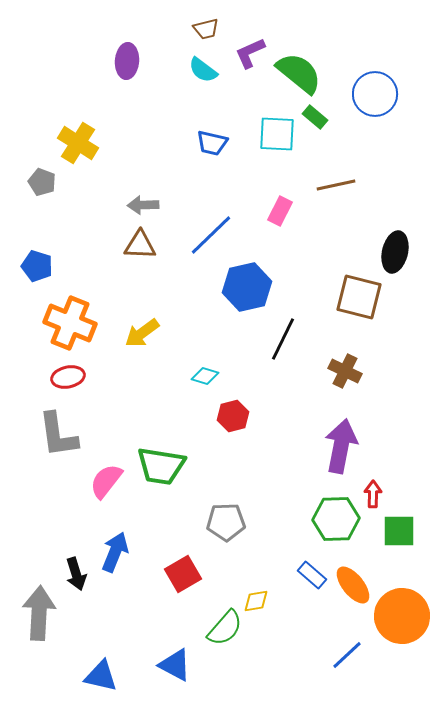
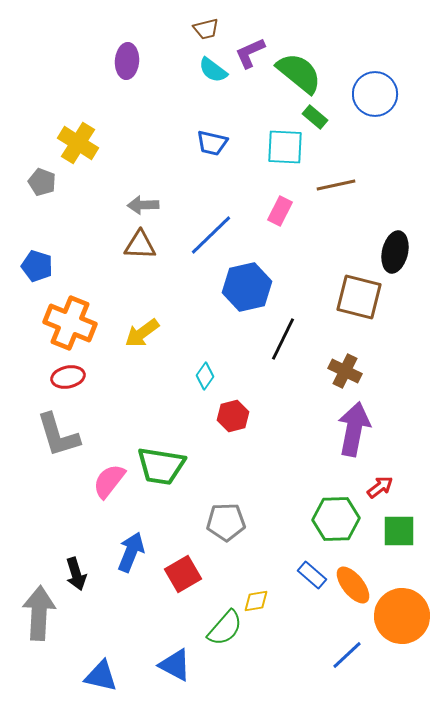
cyan semicircle at (203, 70): moved 10 px right
cyan square at (277, 134): moved 8 px right, 13 px down
cyan diamond at (205, 376): rotated 72 degrees counterclockwise
gray L-shape at (58, 435): rotated 9 degrees counterclockwise
purple arrow at (341, 446): moved 13 px right, 17 px up
pink semicircle at (106, 481): moved 3 px right
red arrow at (373, 494): moved 7 px right, 7 px up; rotated 52 degrees clockwise
blue arrow at (115, 552): moved 16 px right
